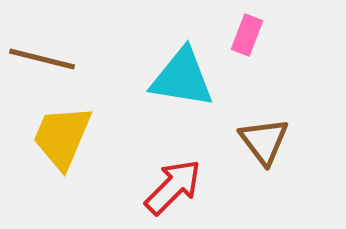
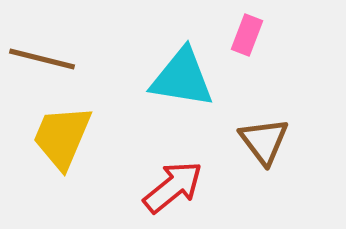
red arrow: rotated 6 degrees clockwise
